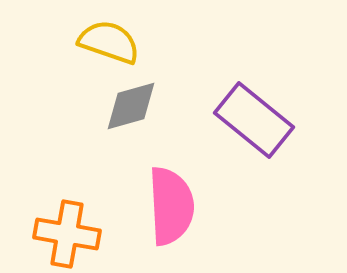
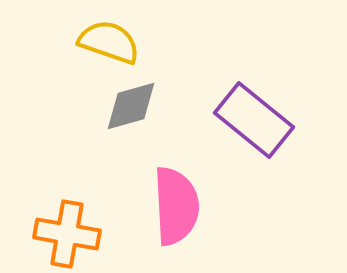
pink semicircle: moved 5 px right
